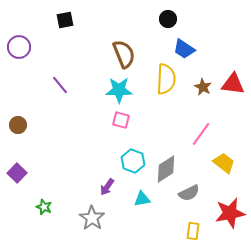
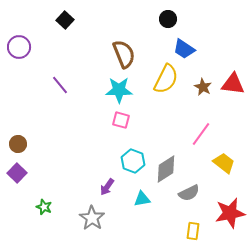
black square: rotated 36 degrees counterclockwise
yellow semicircle: rotated 24 degrees clockwise
brown circle: moved 19 px down
